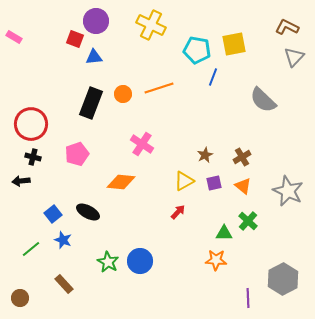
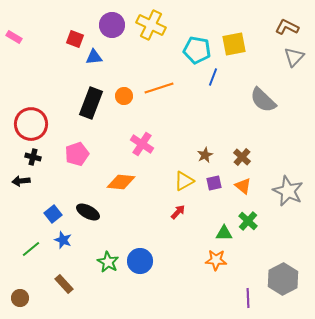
purple circle: moved 16 px right, 4 px down
orange circle: moved 1 px right, 2 px down
brown cross: rotated 18 degrees counterclockwise
